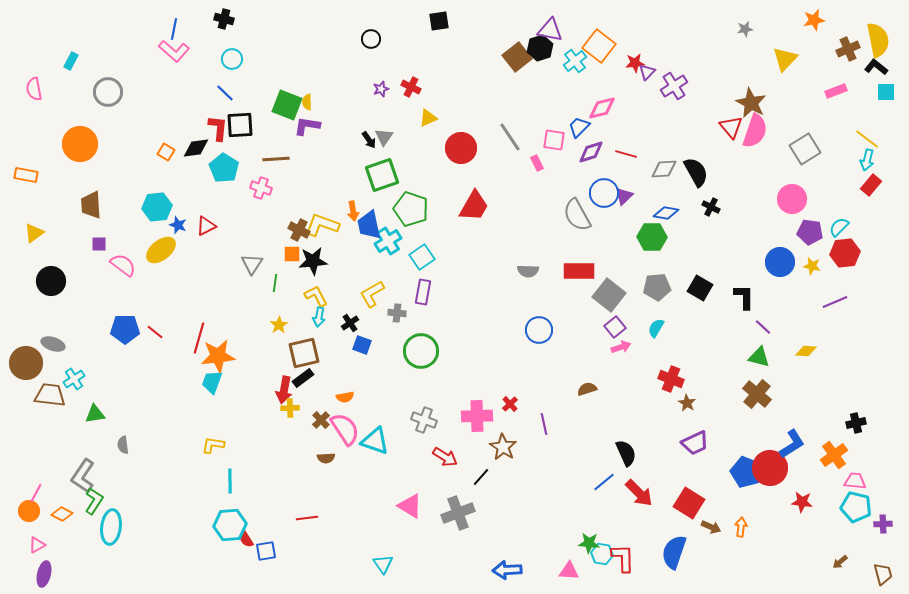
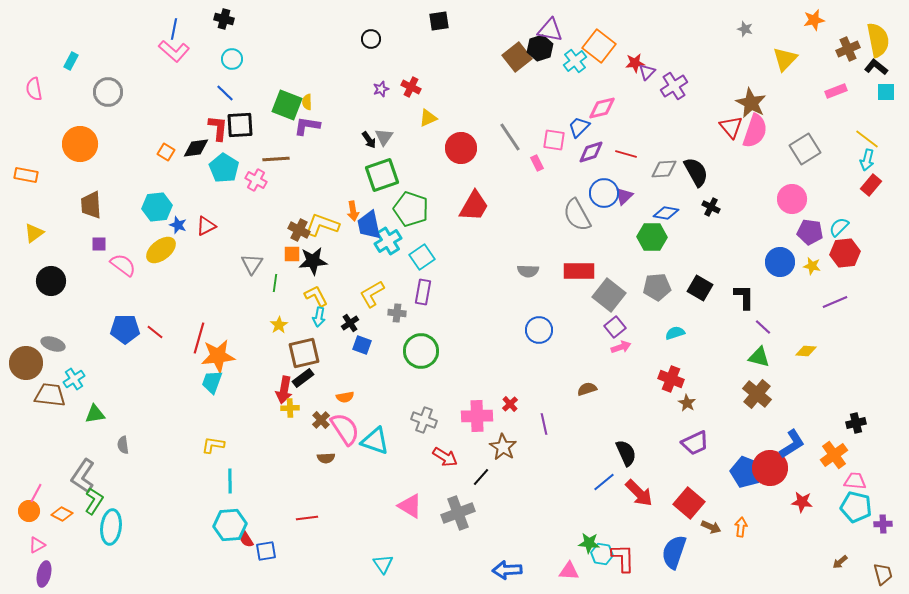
gray star at (745, 29): rotated 28 degrees clockwise
pink cross at (261, 188): moved 5 px left, 8 px up; rotated 10 degrees clockwise
cyan semicircle at (656, 328): moved 19 px right, 5 px down; rotated 42 degrees clockwise
red square at (689, 503): rotated 8 degrees clockwise
